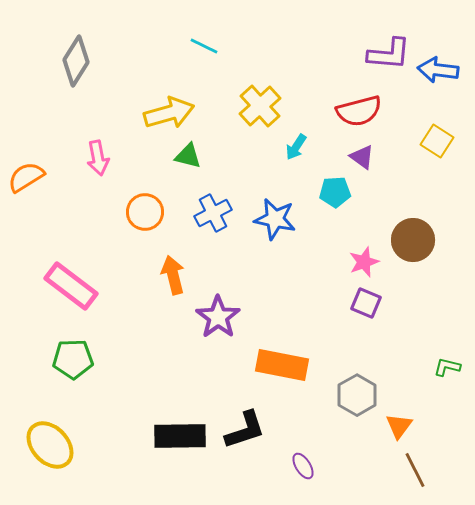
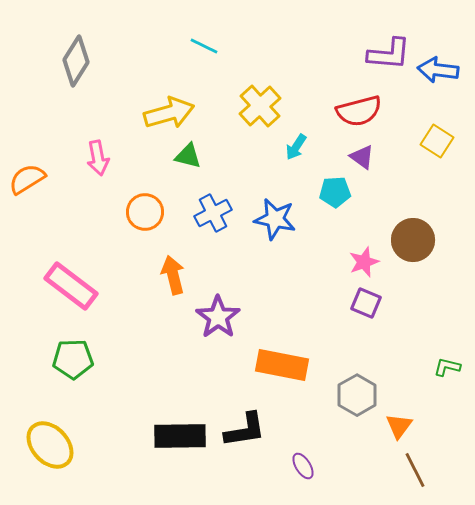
orange semicircle: moved 1 px right, 2 px down
black L-shape: rotated 9 degrees clockwise
